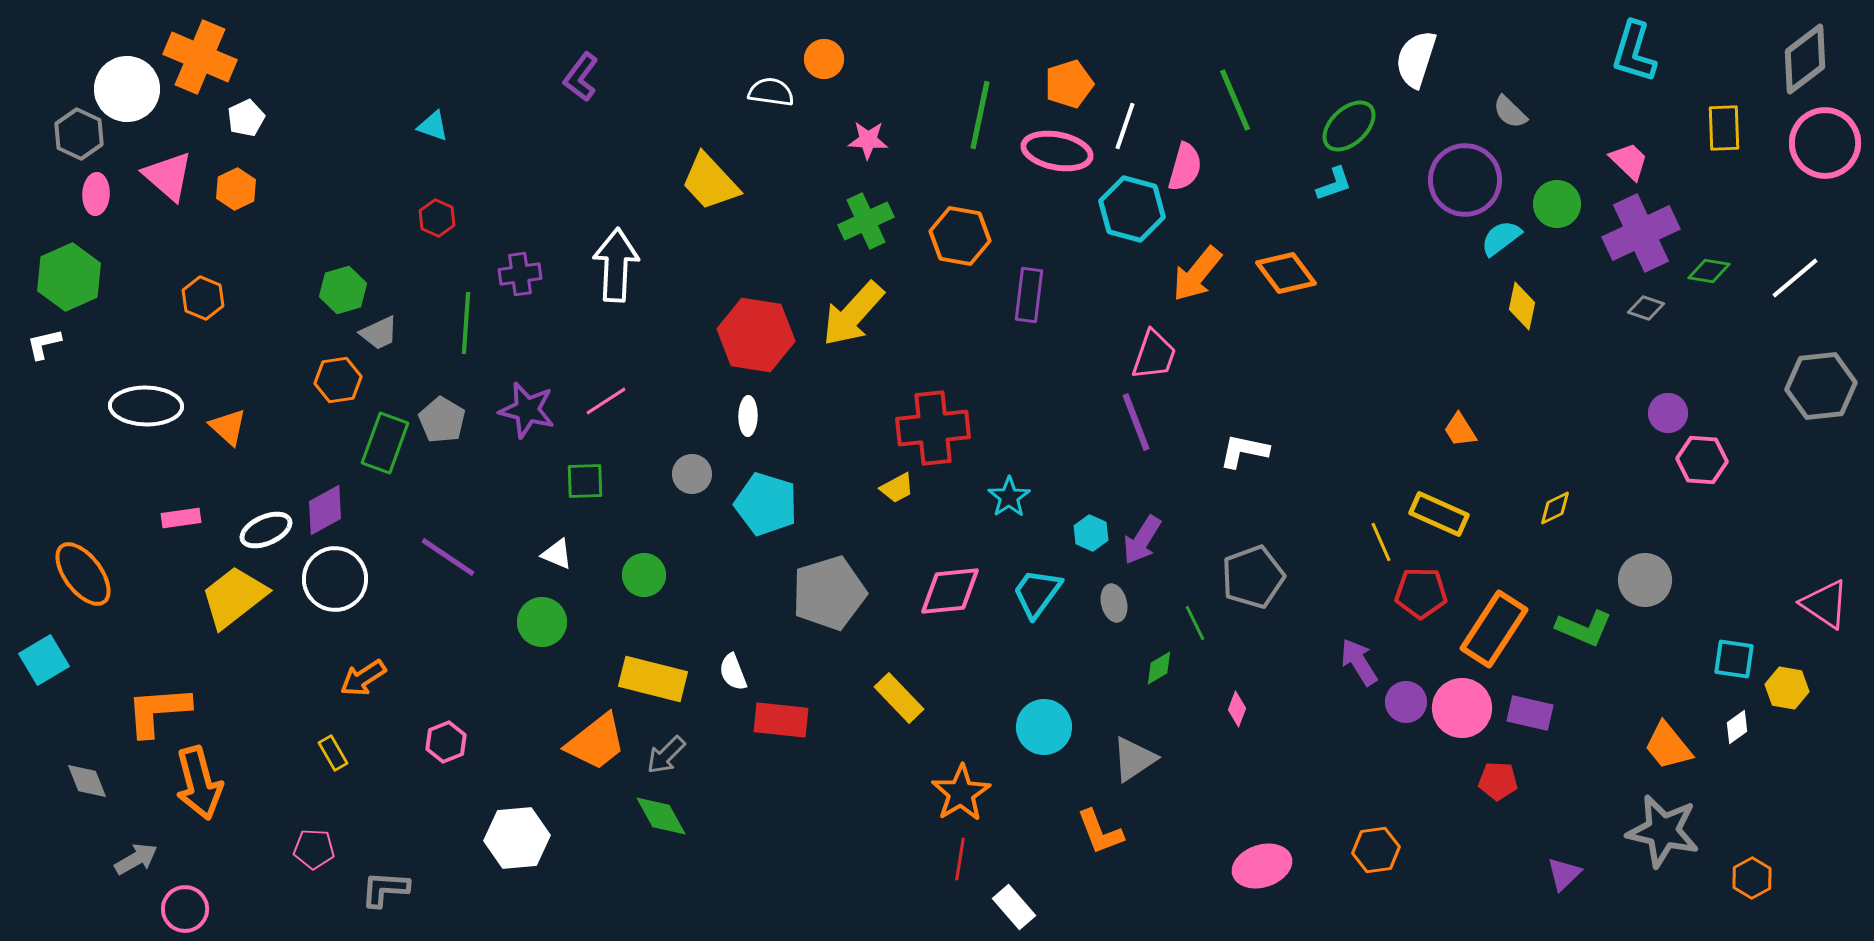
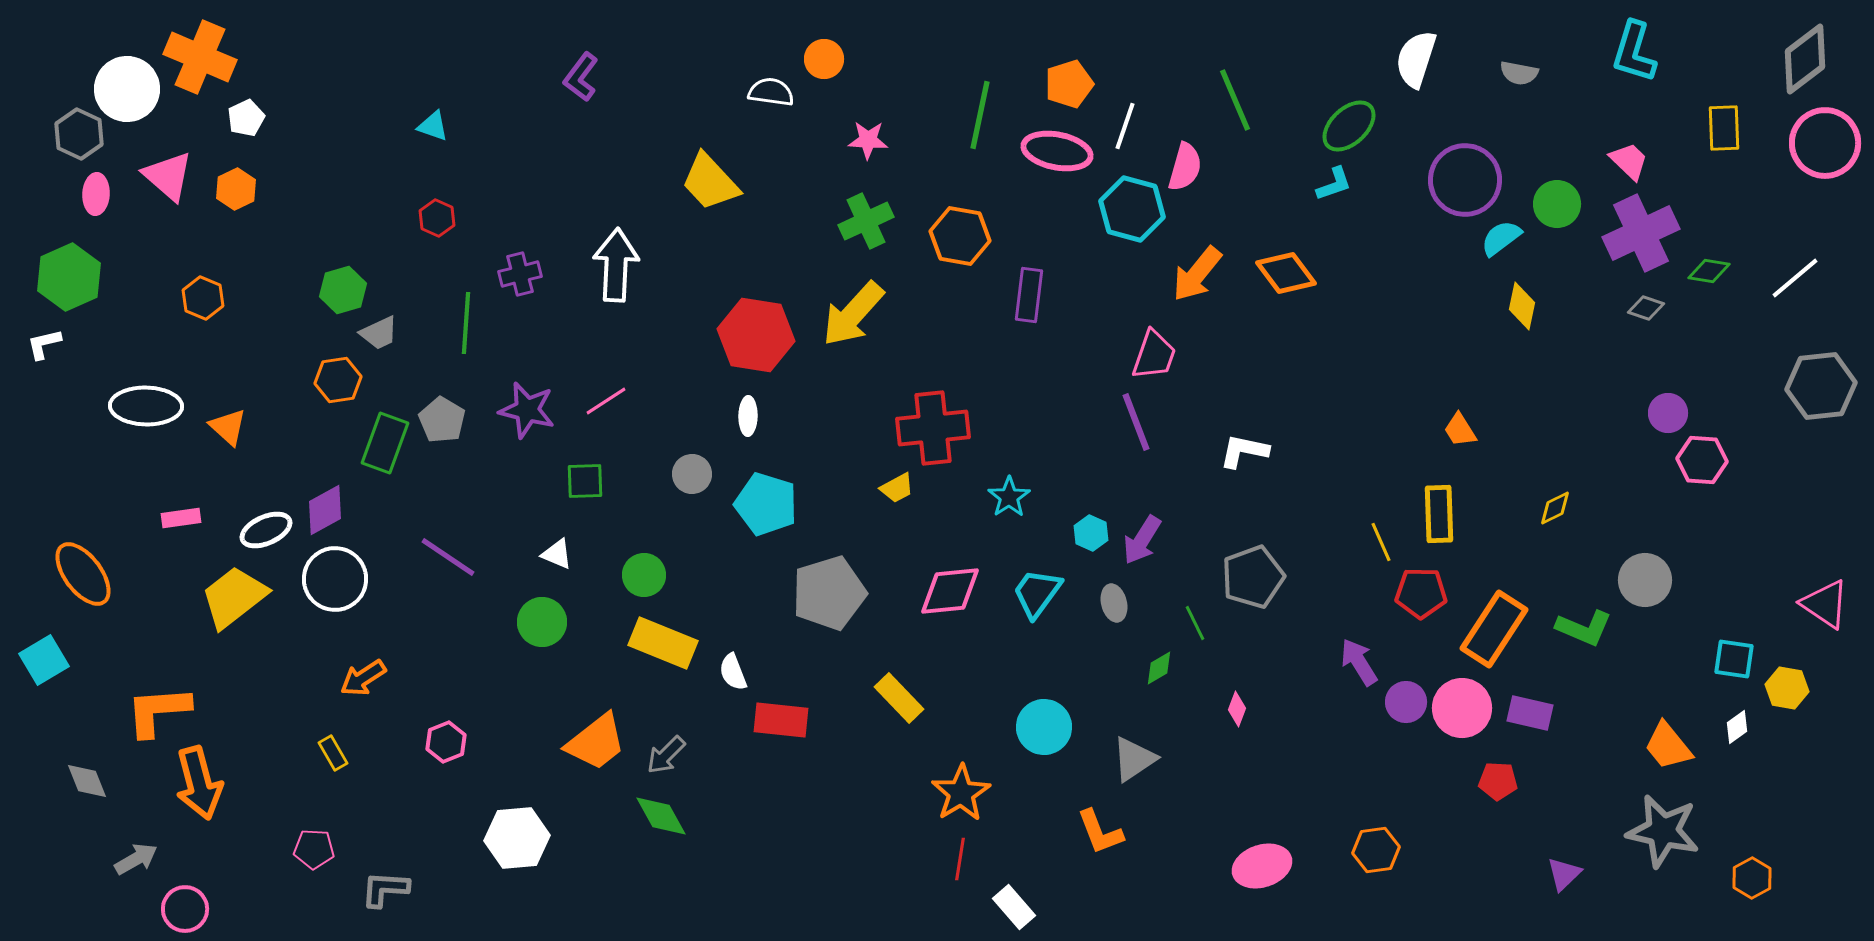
gray semicircle at (1510, 112): moved 9 px right, 39 px up; rotated 33 degrees counterclockwise
purple cross at (520, 274): rotated 6 degrees counterclockwise
yellow rectangle at (1439, 514): rotated 64 degrees clockwise
yellow rectangle at (653, 679): moved 10 px right, 36 px up; rotated 8 degrees clockwise
